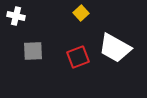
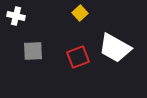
yellow square: moved 1 px left
